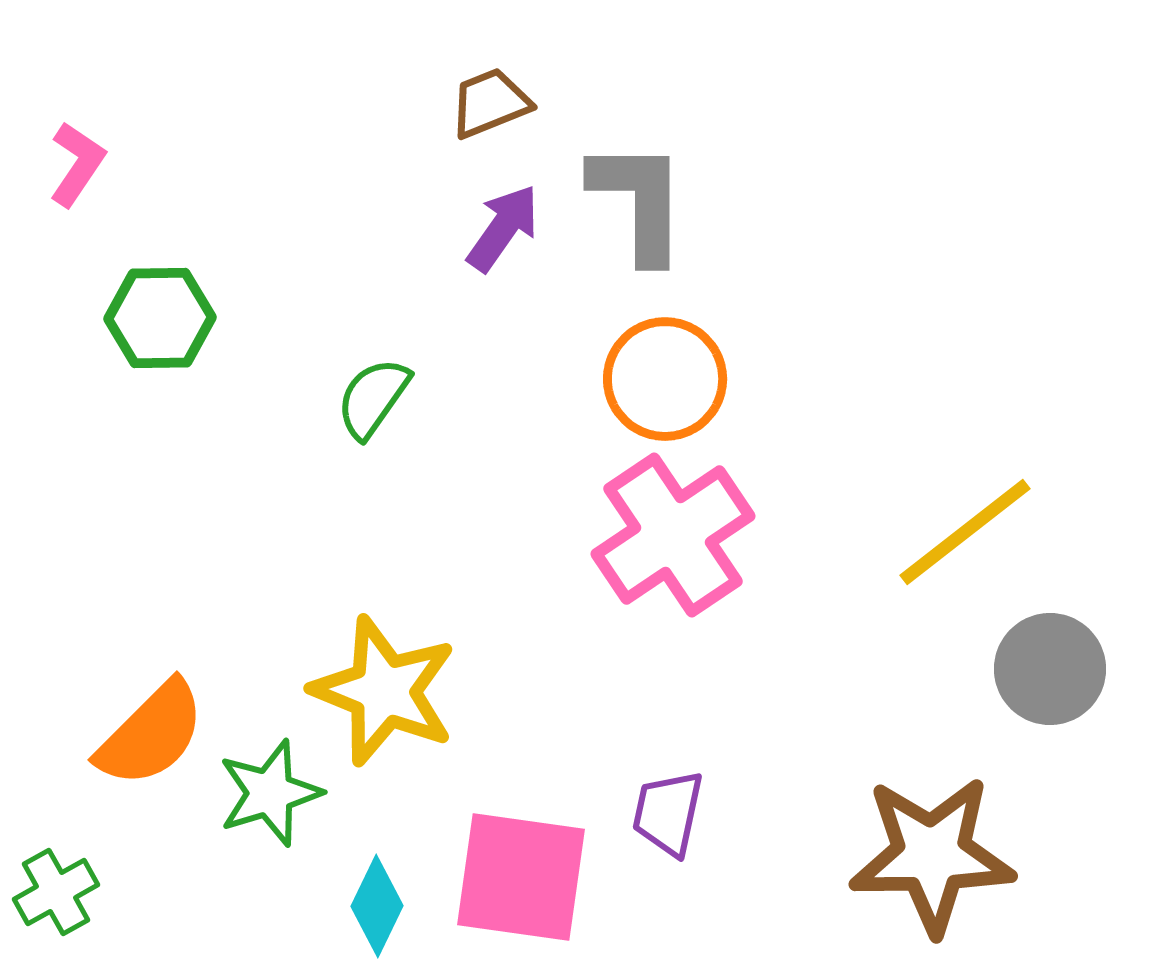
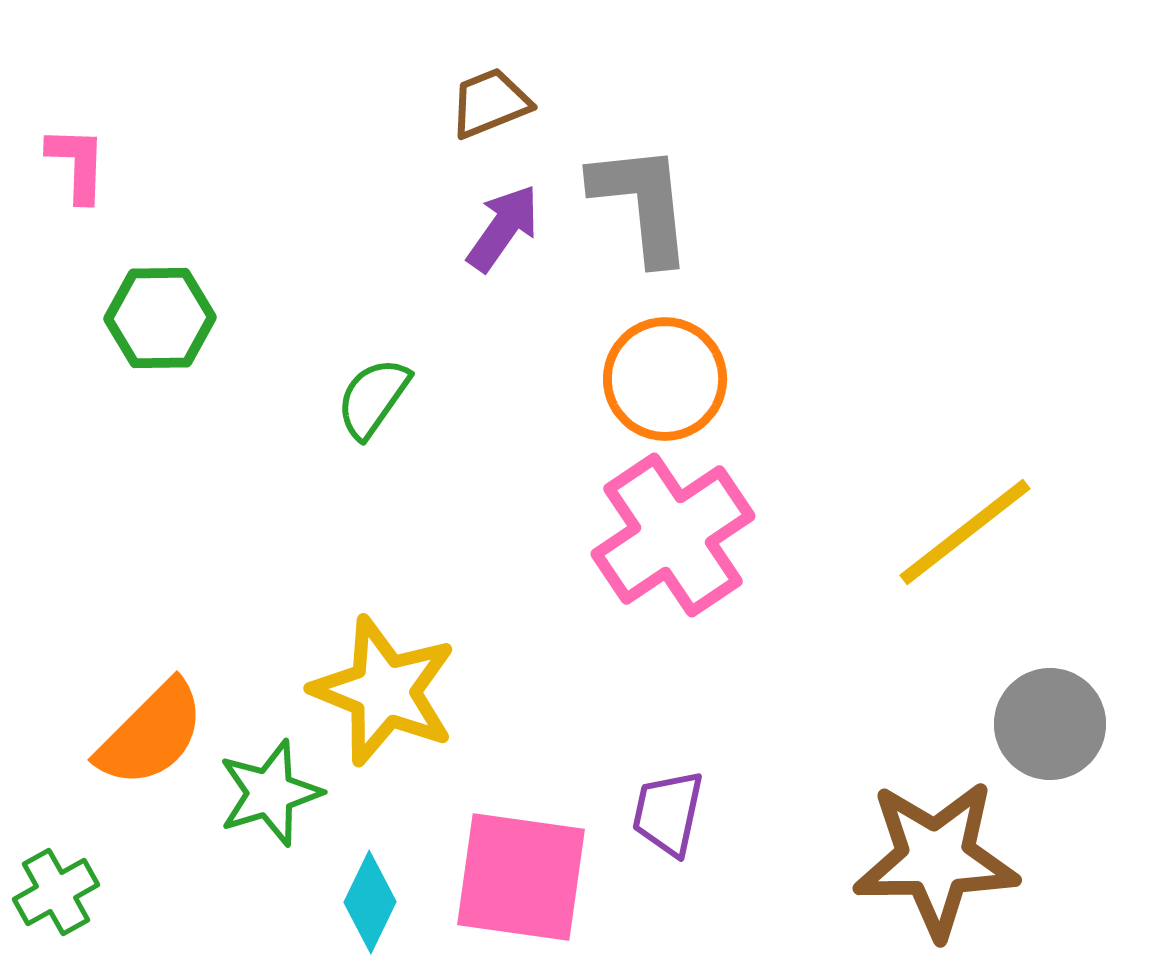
pink L-shape: rotated 32 degrees counterclockwise
gray L-shape: moved 3 px right, 2 px down; rotated 6 degrees counterclockwise
gray circle: moved 55 px down
brown star: moved 4 px right, 4 px down
cyan diamond: moved 7 px left, 4 px up
